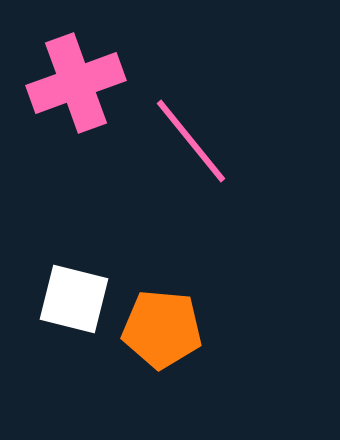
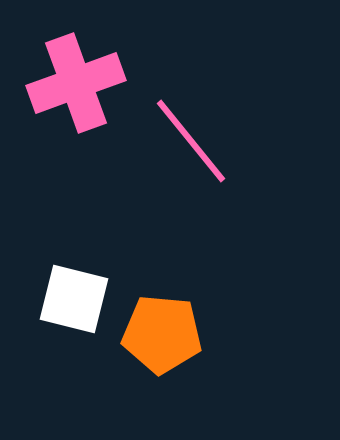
orange pentagon: moved 5 px down
